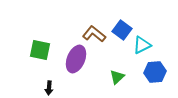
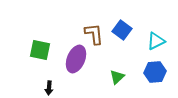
brown L-shape: rotated 45 degrees clockwise
cyan triangle: moved 14 px right, 4 px up
